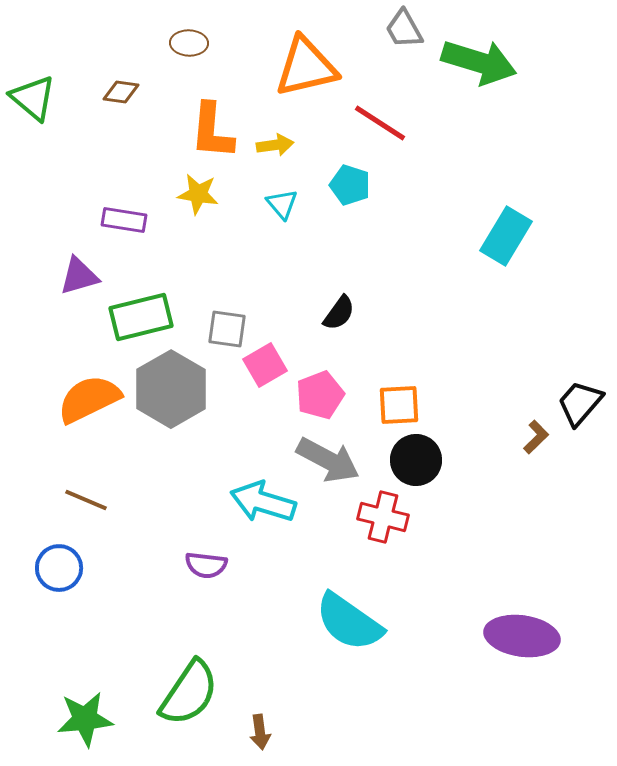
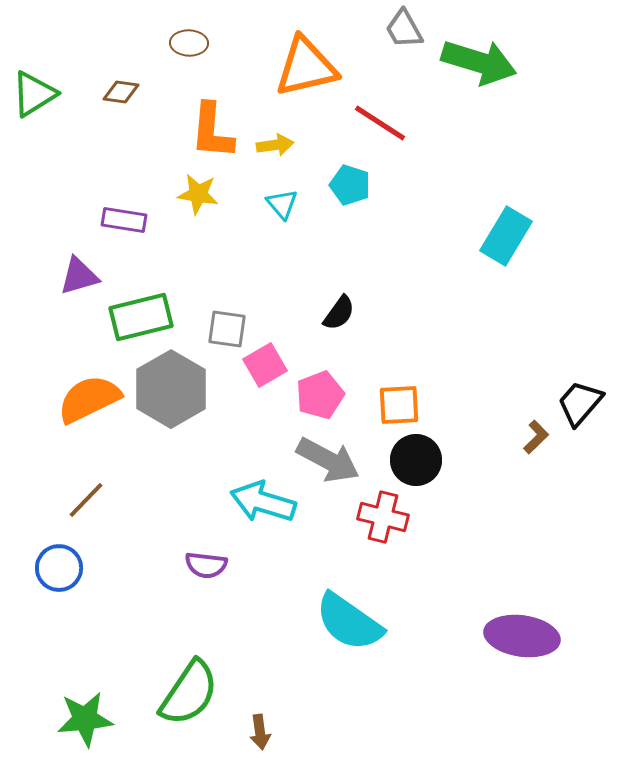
green triangle: moved 1 px right, 4 px up; rotated 48 degrees clockwise
brown line: rotated 69 degrees counterclockwise
